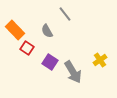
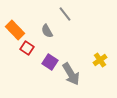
gray arrow: moved 2 px left, 2 px down
